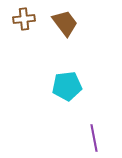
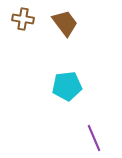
brown cross: moved 1 px left; rotated 15 degrees clockwise
purple line: rotated 12 degrees counterclockwise
